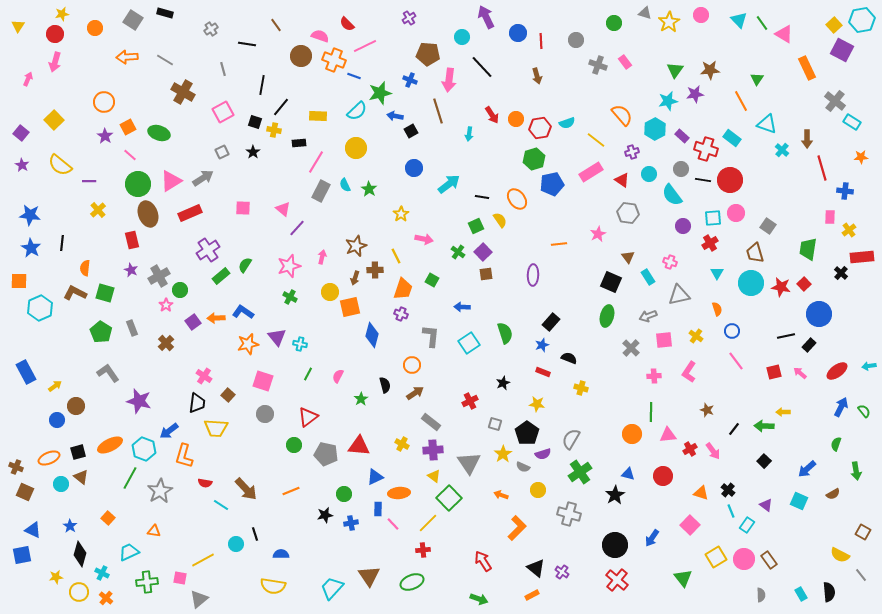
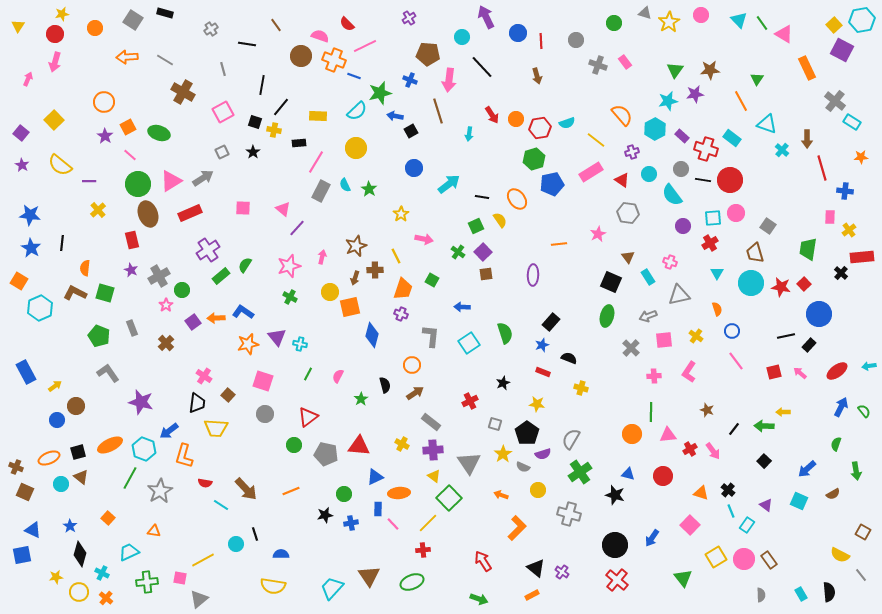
orange square at (19, 281): rotated 30 degrees clockwise
green circle at (180, 290): moved 2 px right
green pentagon at (101, 332): moved 2 px left, 4 px down; rotated 10 degrees counterclockwise
purple star at (139, 401): moved 2 px right, 1 px down
black star at (615, 495): rotated 24 degrees counterclockwise
